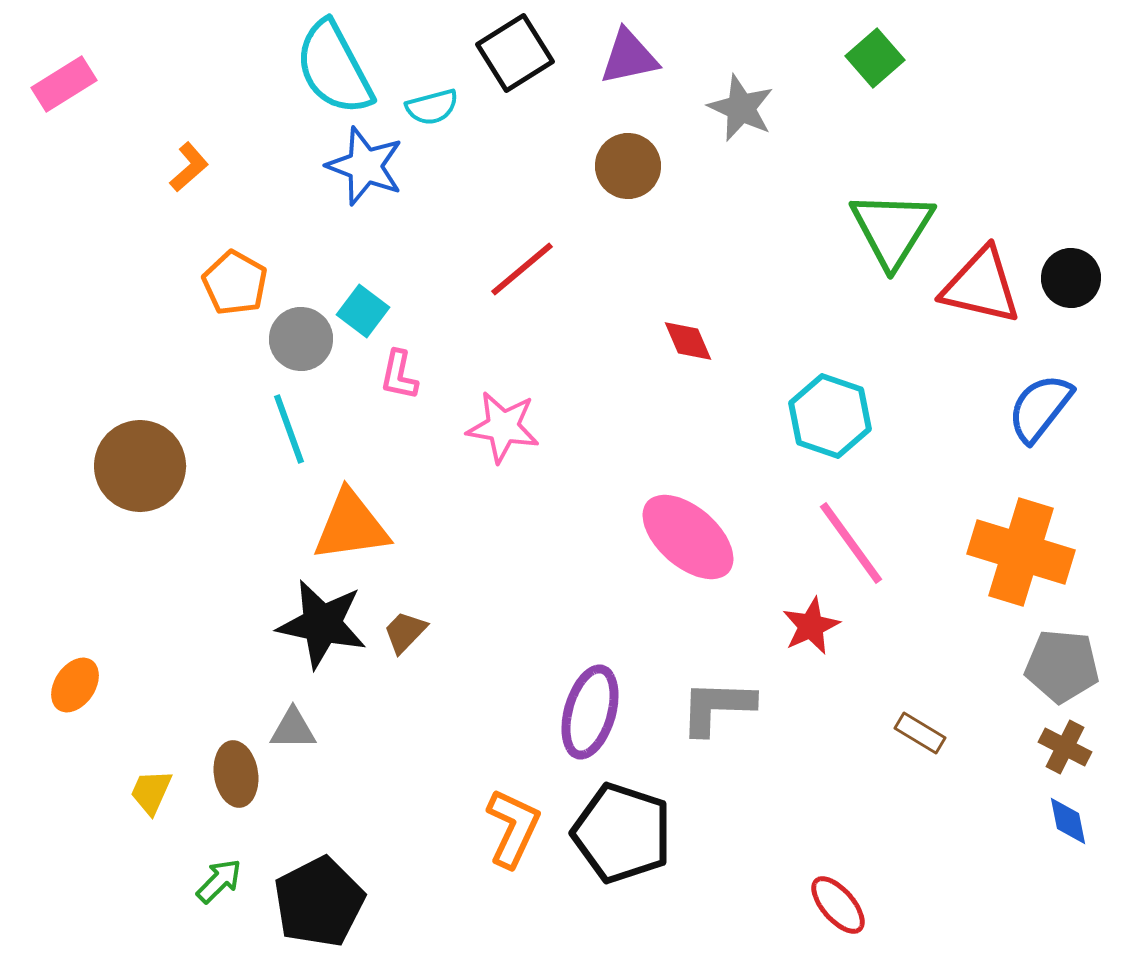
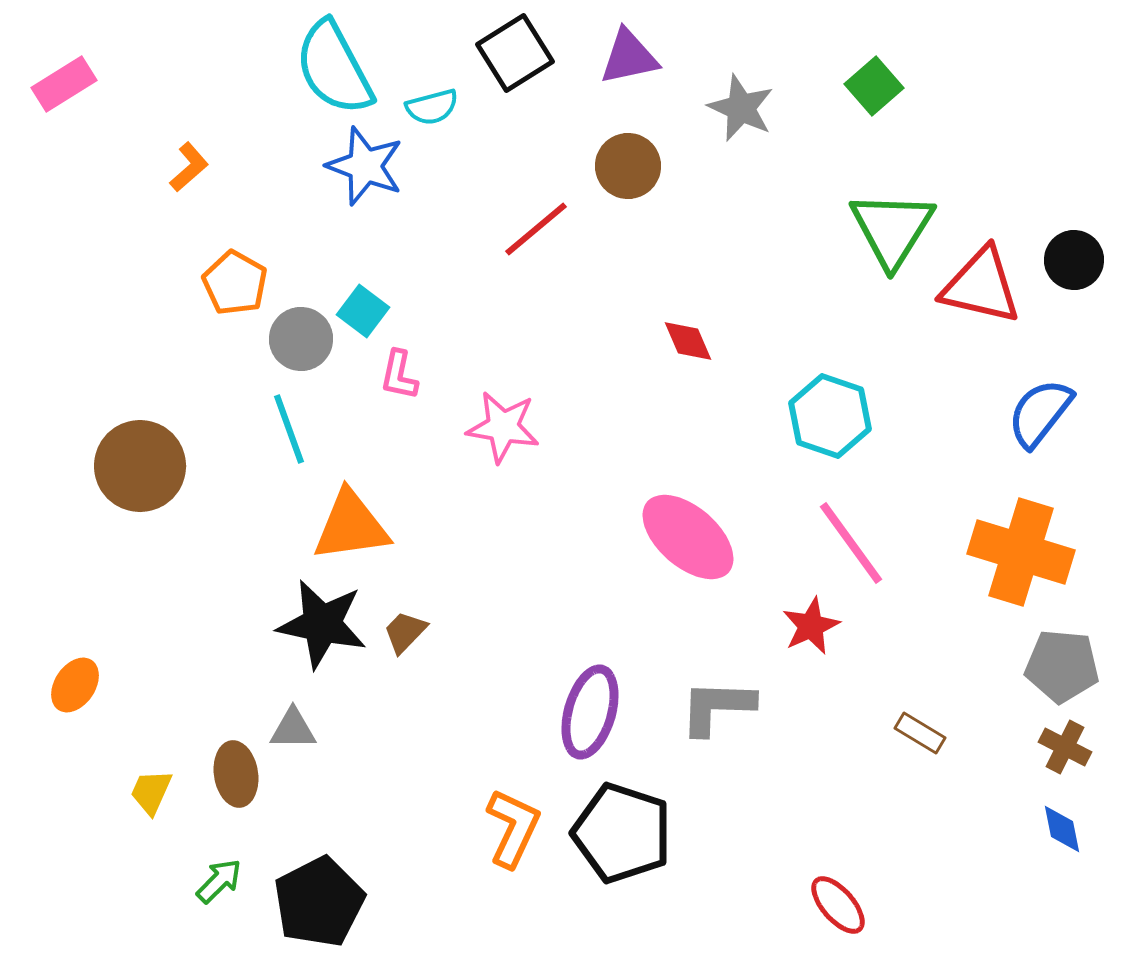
green square at (875, 58): moved 1 px left, 28 px down
red line at (522, 269): moved 14 px right, 40 px up
black circle at (1071, 278): moved 3 px right, 18 px up
blue semicircle at (1040, 408): moved 5 px down
blue diamond at (1068, 821): moved 6 px left, 8 px down
